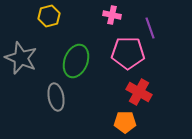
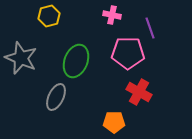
gray ellipse: rotated 36 degrees clockwise
orange pentagon: moved 11 px left
